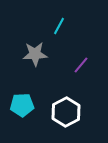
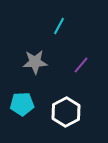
gray star: moved 8 px down
cyan pentagon: moved 1 px up
